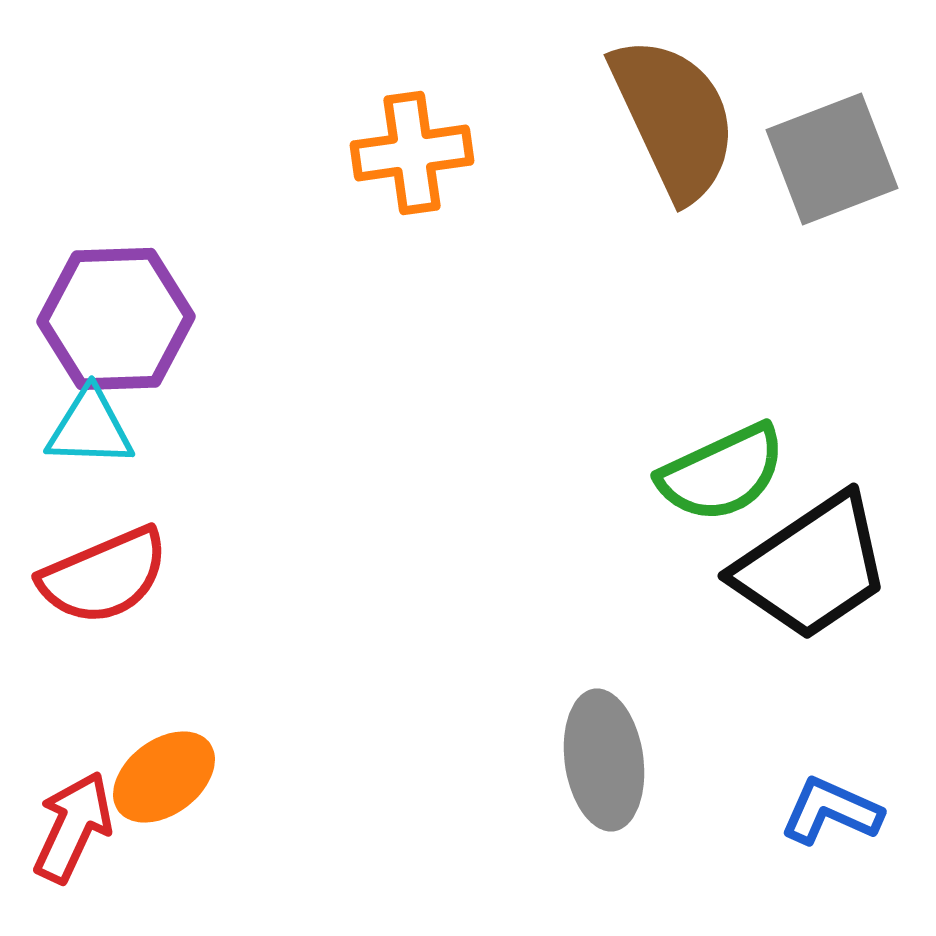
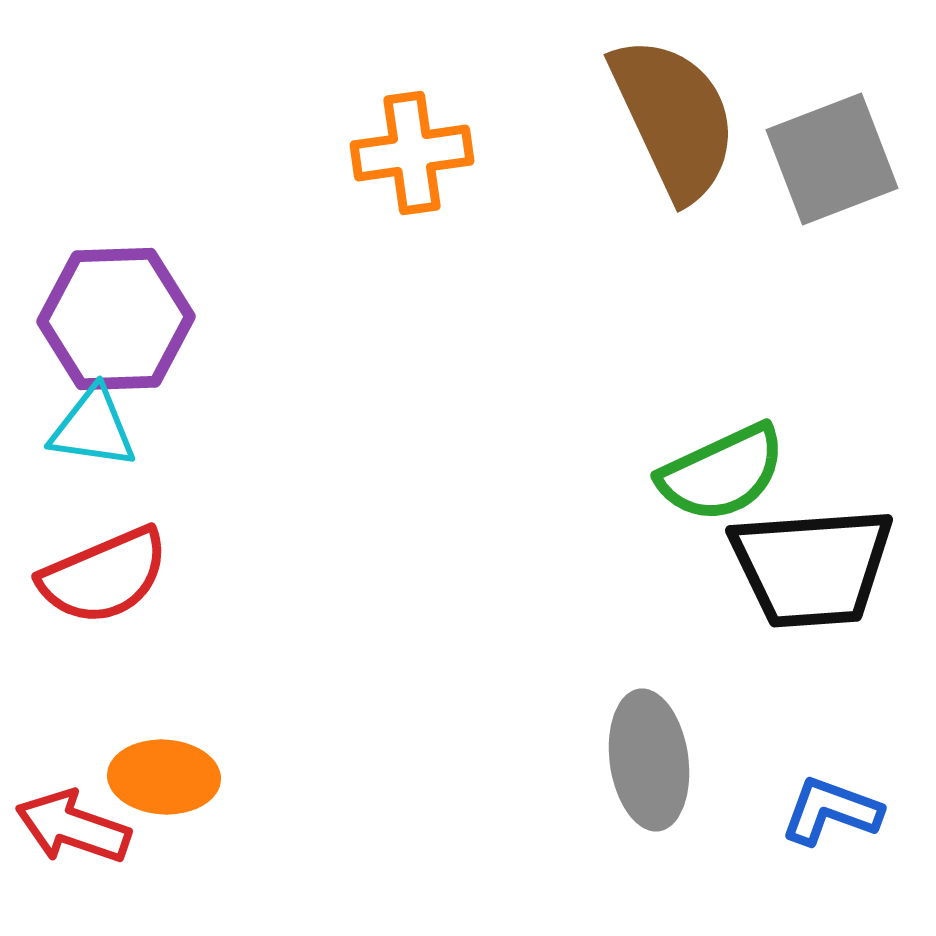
cyan triangle: moved 3 px right; rotated 6 degrees clockwise
black trapezoid: rotated 30 degrees clockwise
gray ellipse: moved 45 px right
orange ellipse: rotated 40 degrees clockwise
blue L-shape: rotated 4 degrees counterclockwise
red arrow: rotated 96 degrees counterclockwise
